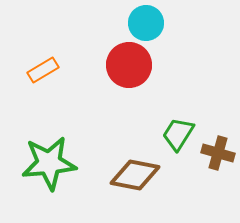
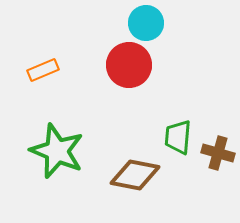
orange rectangle: rotated 8 degrees clockwise
green trapezoid: moved 3 px down; rotated 27 degrees counterclockwise
green star: moved 8 px right, 12 px up; rotated 28 degrees clockwise
